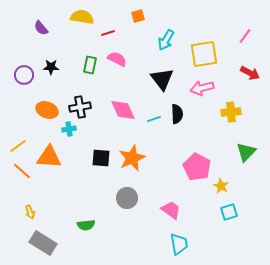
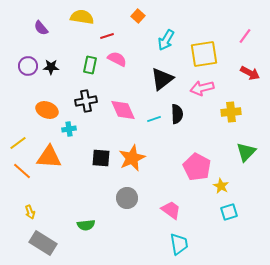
orange square: rotated 32 degrees counterclockwise
red line: moved 1 px left, 3 px down
purple circle: moved 4 px right, 9 px up
black triangle: rotated 30 degrees clockwise
black cross: moved 6 px right, 6 px up
yellow line: moved 3 px up
